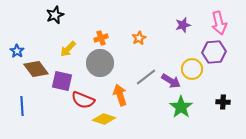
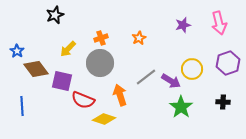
purple hexagon: moved 14 px right, 11 px down; rotated 15 degrees counterclockwise
